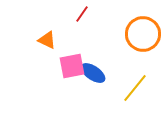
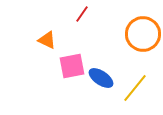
blue ellipse: moved 8 px right, 5 px down
